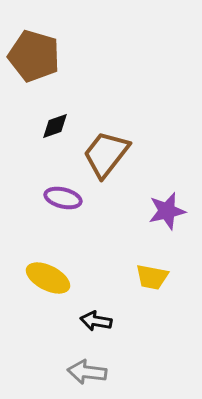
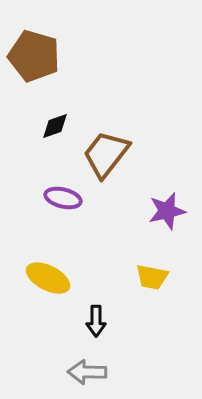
black arrow: rotated 100 degrees counterclockwise
gray arrow: rotated 6 degrees counterclockwise
